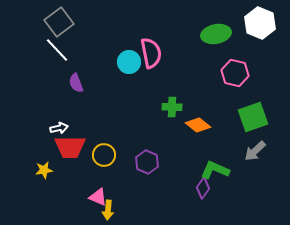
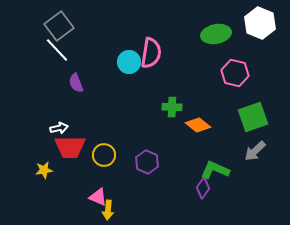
gray square: moved 4 px down
pink semicircle: rotated 20 degrees clockwise
